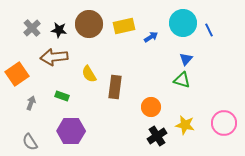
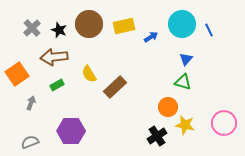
cyan circle: moved 1 px left, 1 px down
black star: rotated 14 degrees clockwise
green triangle: moved 1 px right, 2 px down
brown rectangle: rotated 40 degrees clockwise
green rectangle: moved 5 px left, 11 px up; rotated 48 degrees counterclockwise
orange circle: moved 17 px right
gray semicircle: rotated 102 degrees clockwise
